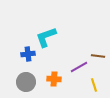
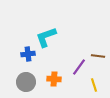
purple line: rotated 24 degrees counterclockwise
